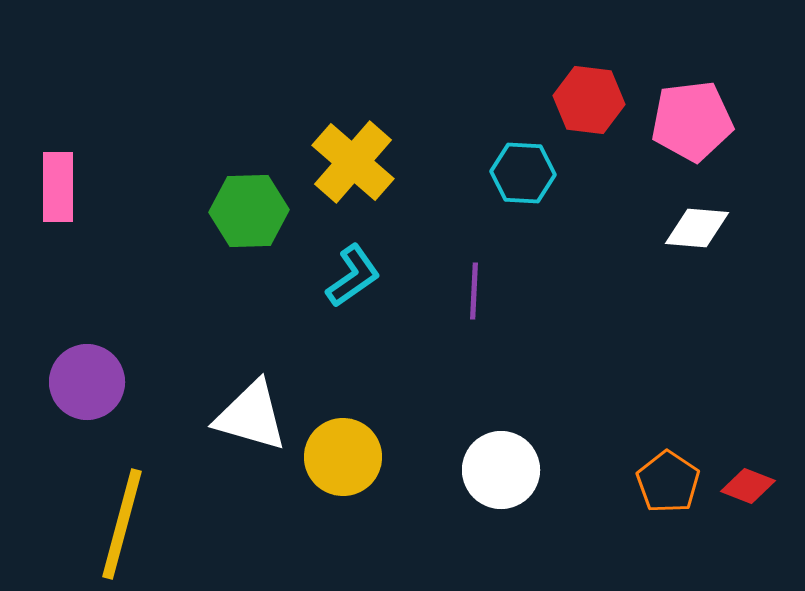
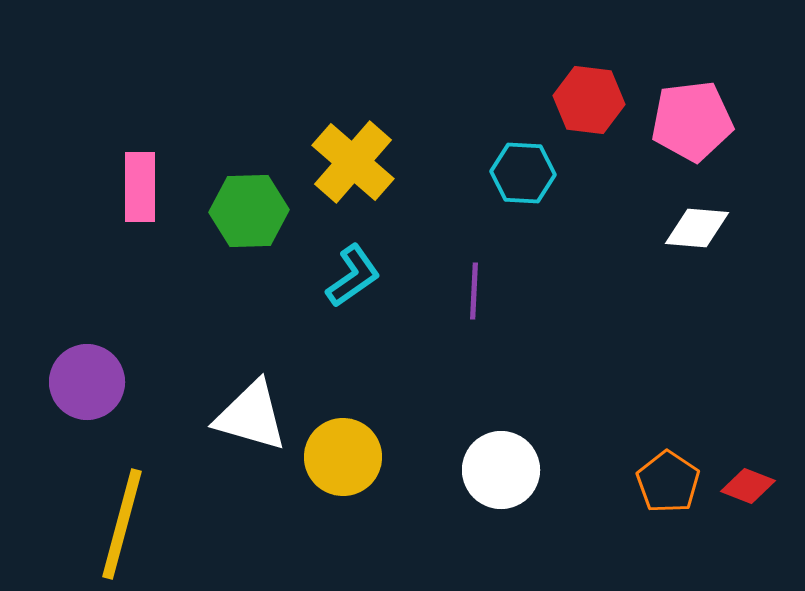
pink rectangle: moved 82 px right
